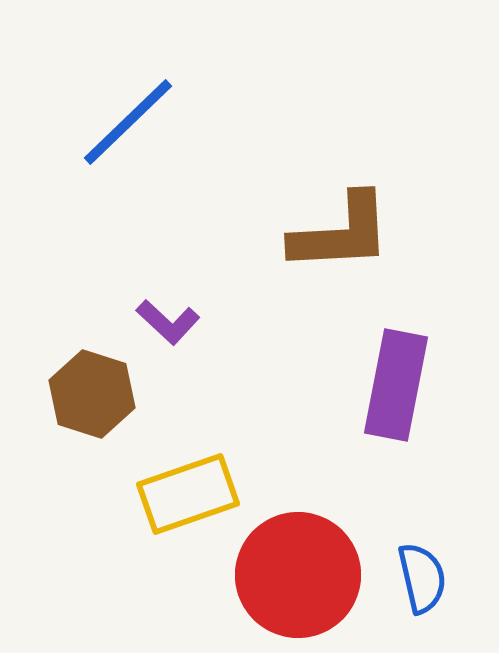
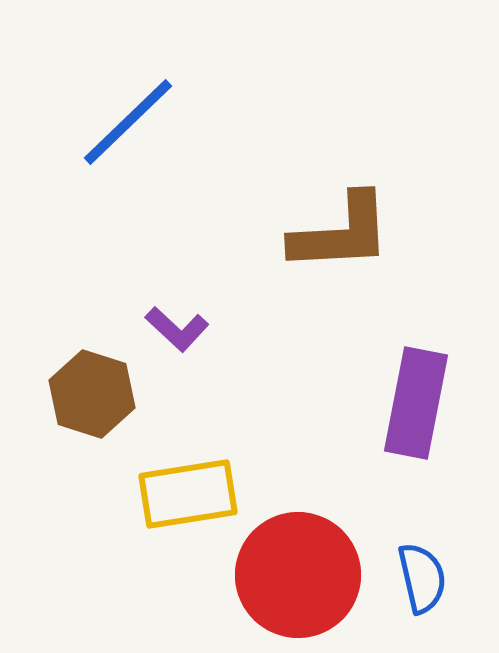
purple L-shape: moved 9 px right, 7 px down
purple rectangle: moved 20 px right, 18 px down
yellow rectangle: rotated 10 degrees clockwise
